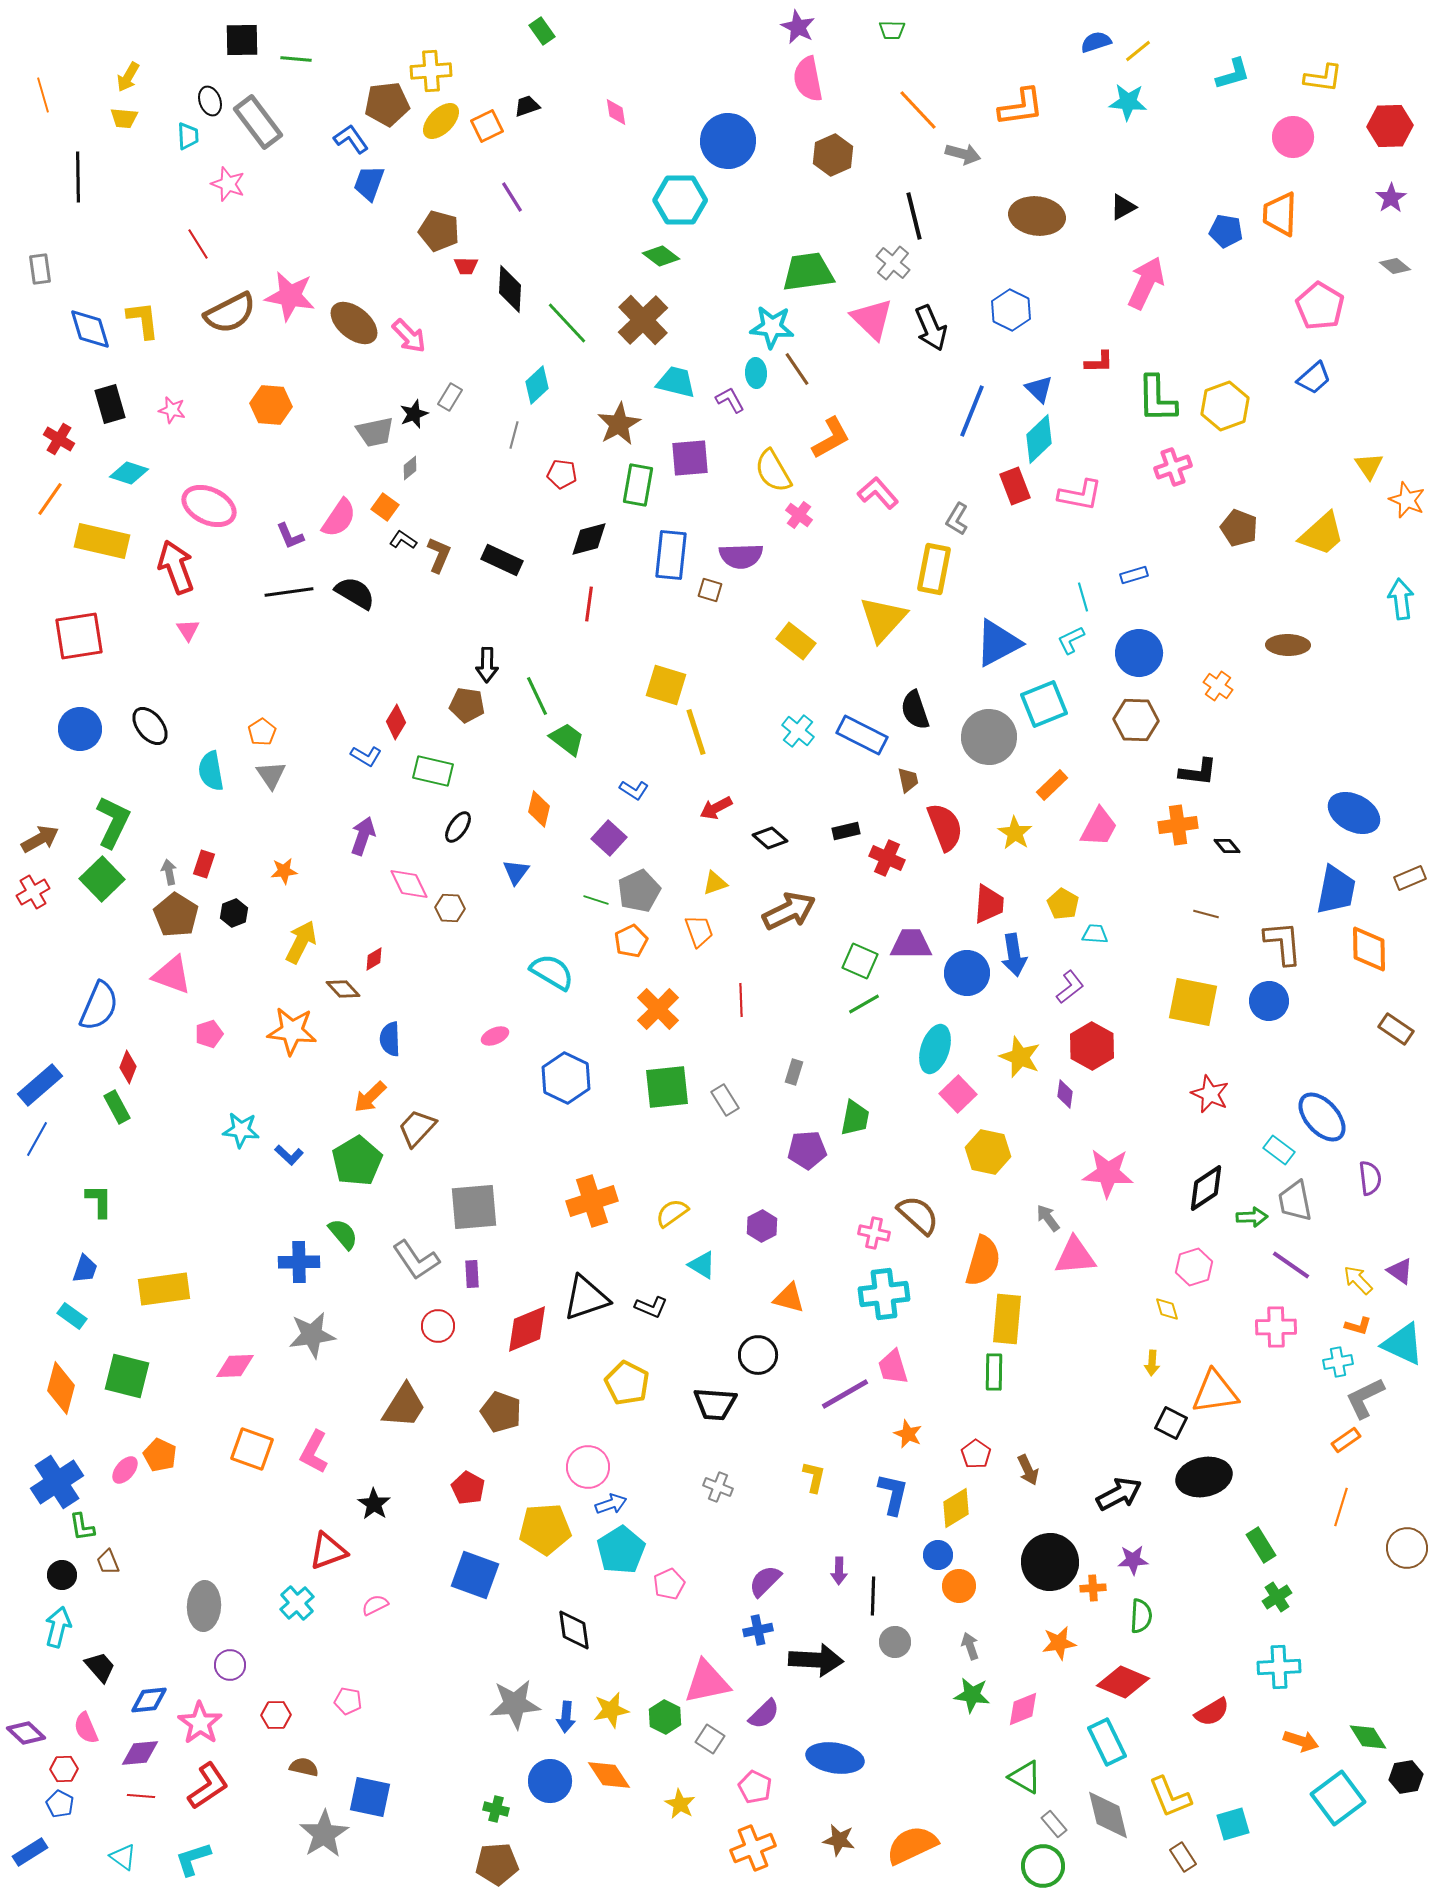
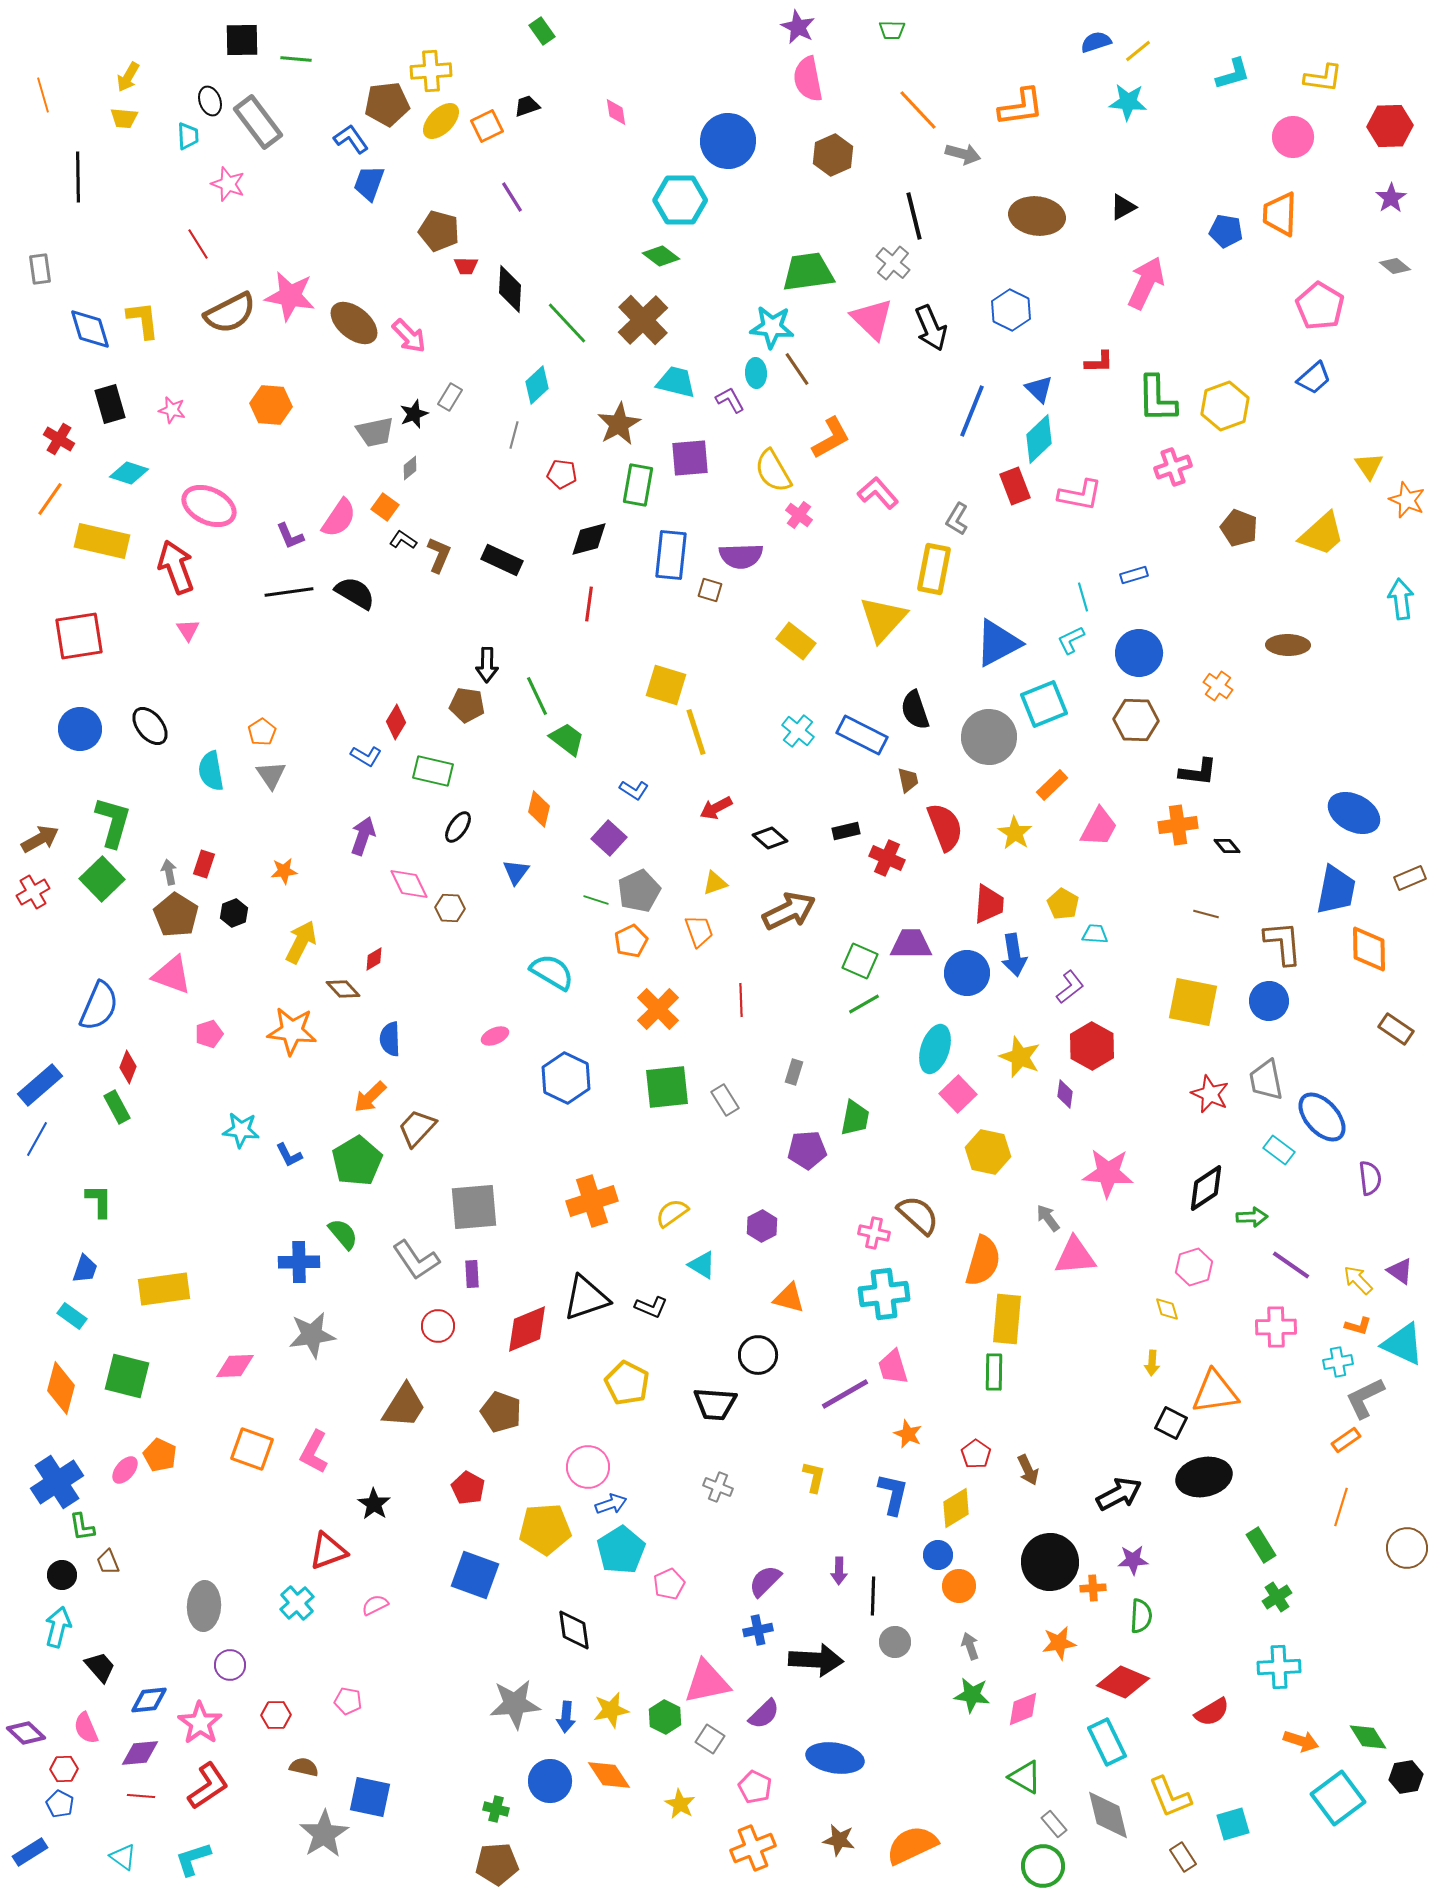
green L-shape at (113, 822): rotated 10 degrees counterclockwise
blue L-shape at (289, 1155): rotated 20 degrees clockwise
gray trapezoid at (1295, 1201): moved 29 px left, 121 px up
